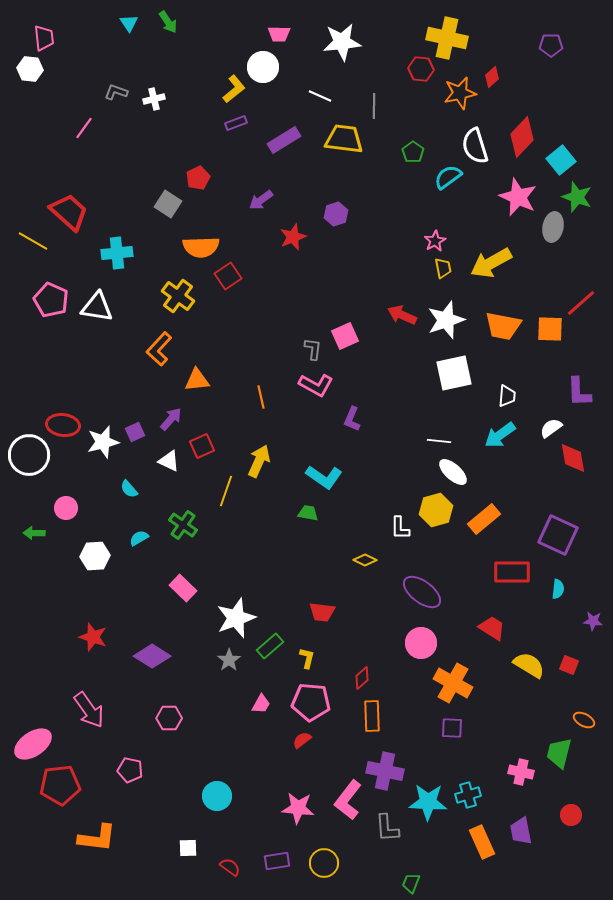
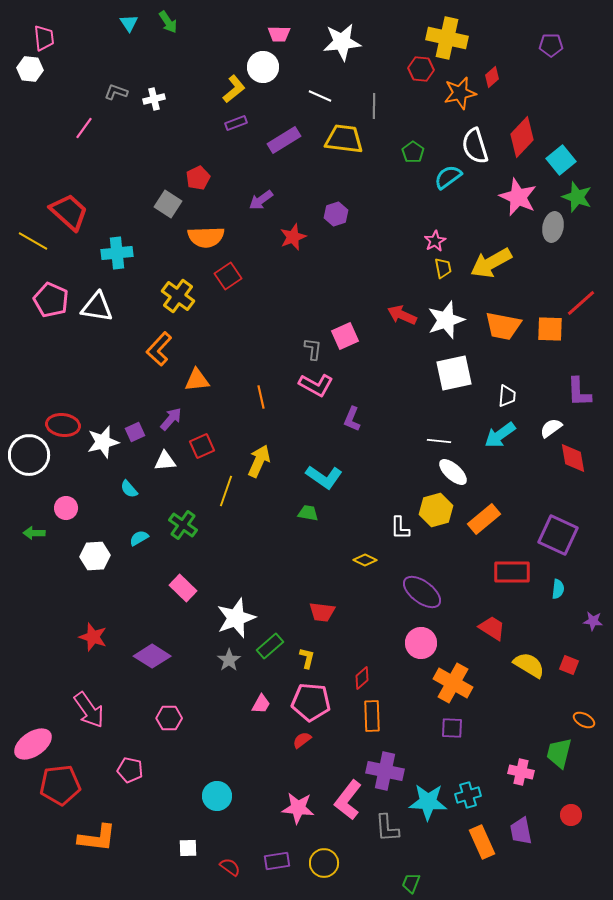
orange semicircle at (201, 247): moved 5 px right, 10 px up
white triangle at (169, 461): moved 4 px left; rotated 30 degrees counterclockwise
